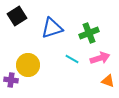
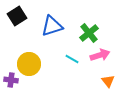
blue triangle: moved 2 px up
green cross: rotated 18 degrees counterclockwise
pink arrow: moved 3 px up
yellow circle: moved 1 px right, 1 px up
orange triangle: rotated 32 degrees clockwise
